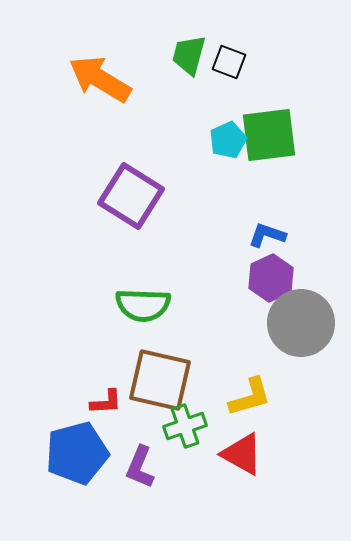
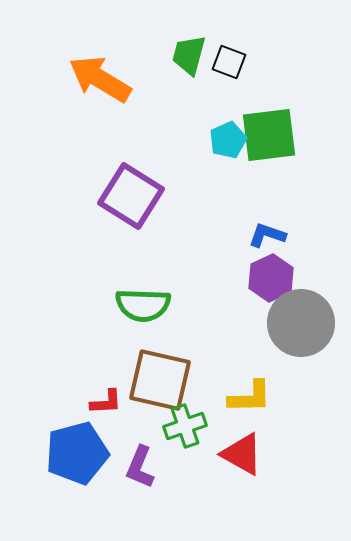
yellow L-shape: rotated 15 degrees clockwise
